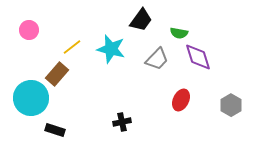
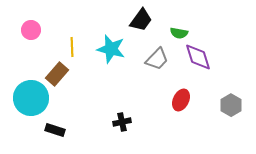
pink circle: moved 2 px right
yellow line: rotated 54 degrees counterclockwise
